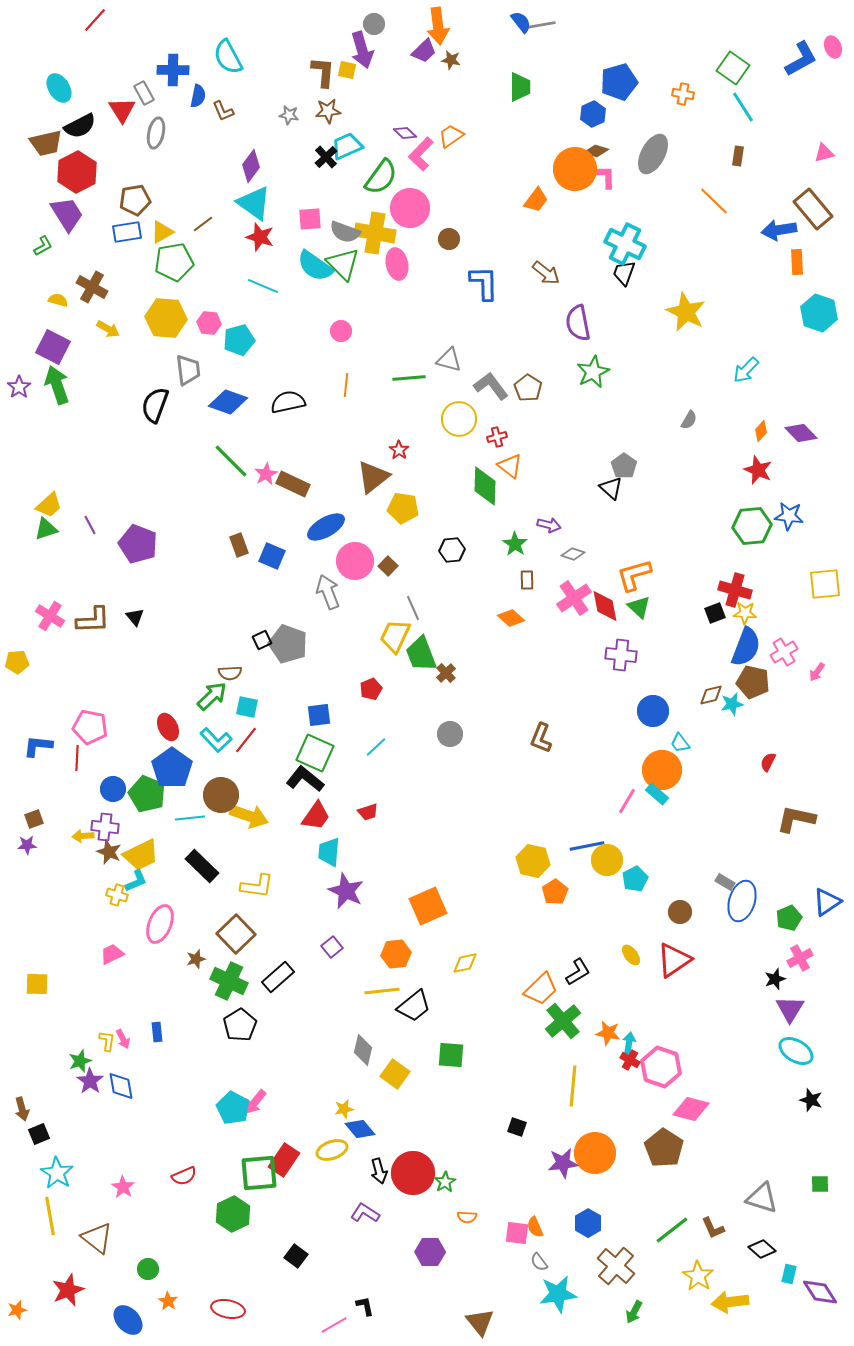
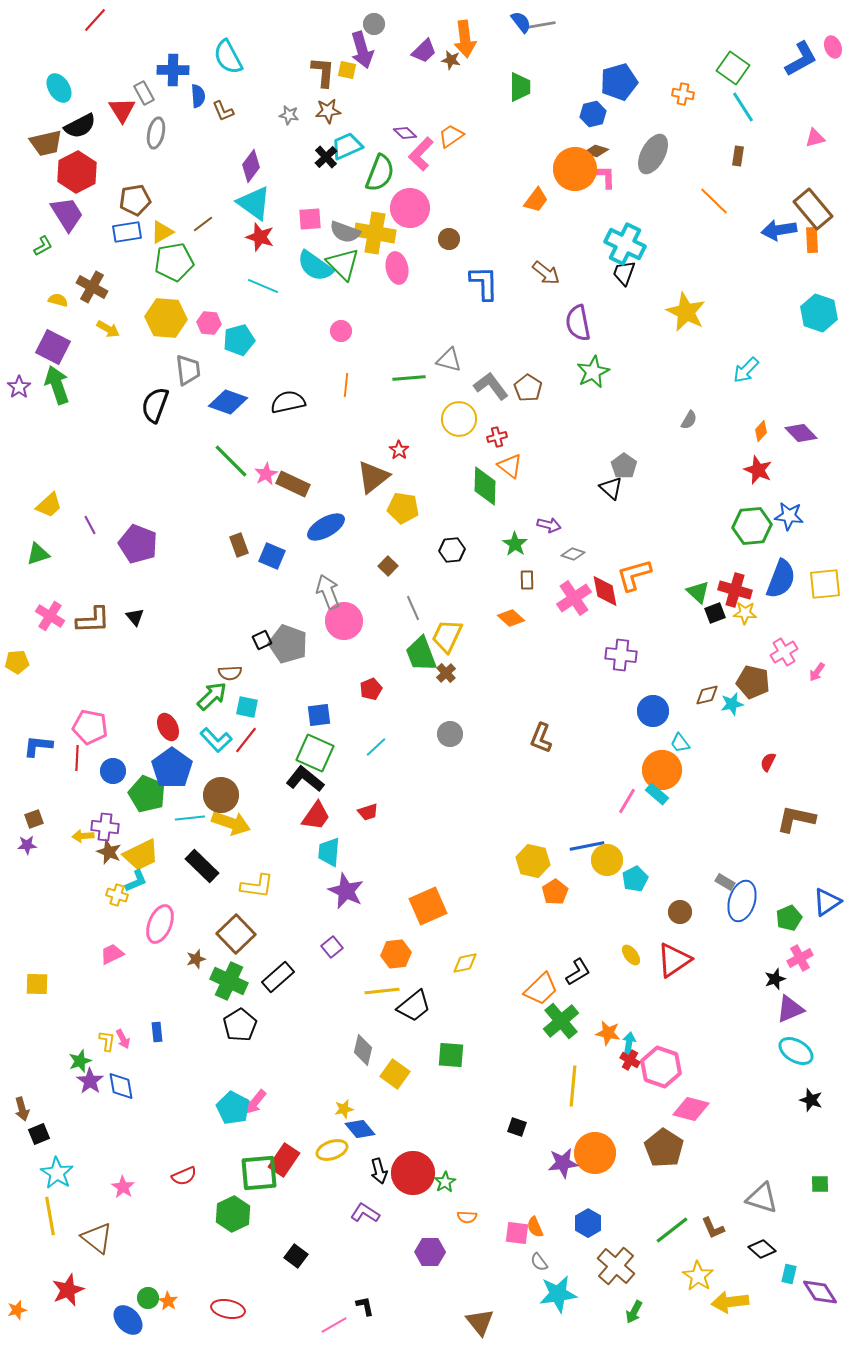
orange arrow at (438, 26): moved 27 px right, 13 px down
blue semicircle at (198, 96): rotated 15 degrees counterclockwise
blue hexagon at (593, 114): rotated 10 degrees clockwise
pink triangle at (824, 153): moved 9 px left, 15 px up
green semicircle at (381, 177): moved 1 px left, 4 px up; rotated 15 degrees counterclockwise
orange rectangle at (797, 262): moved 15 px right, 22 px up
pink ellipse at (397, 264): moved 4 px down
green triangle at (46, 529): moved 8 px left, 25 px down
pink circle at (355, 561): moved 11 px left, 60 px down
red diamond at (605, 606): moved 15 px up
green triangle at (639, 607): moved 59 px right, 15 px up
yellow trapezoid at (395, 636): moved 52 px right
blue semicircle at (746, 647): moved 35 px right, 68 px up
brown diamond at (711, 695): moved 4 px left
blue circle at (113, 789): moved 18 px up
yellow arrow at (249, 816): moved 18 px left, 7 px down
purple triangle at (790, 1009): rotated 36 degrees clockwise
green cross at (563, 1021): moved 2 px left
green circle at (148, 1269): moved 29 px down
